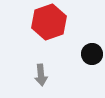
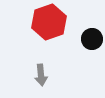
black circle: moved 15 px up
